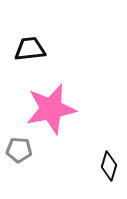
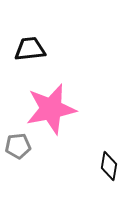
gray pentagon: moved 1 px left, 4 px up; rotated 10 degrees counterclockwise
black diamond: rotated 8 degrees counterclockwise
